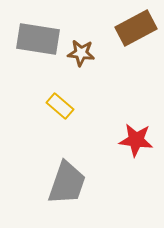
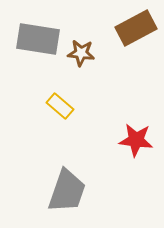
gray trapezoid: moved 8 px down
